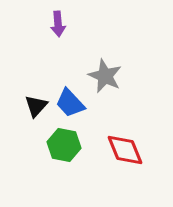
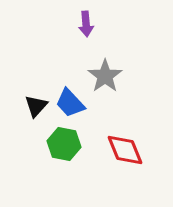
purple arrow: moved 28 px right
gray star: rotated 12 degrees clockwise
green hexagon: moved 1 px up
